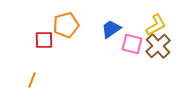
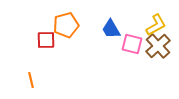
blue trapezoid: rotated 85 degrees counterclockwise
red square: moved 2 px right
orange line: moved 1 px left; rotated 35 degrees counterclockwise
